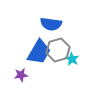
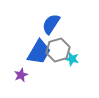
blue semicircle: rotated 115 degrees clockwise
cyan star: rotated 16 degrees counterclockwise
purple star: rotated 16 degrees counterclockwise
